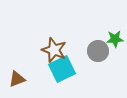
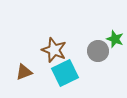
green star: rotated 24 degrees clockwise
cyan square: moved 3 px right, 4 px down
brown triangle: moved 7 px right, 7 px up
